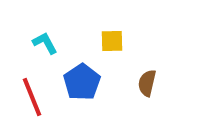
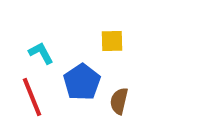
cyan L-shape: moved 4 px left, 10 px down
brown semicircle: moved 28 px left, 18 px down
